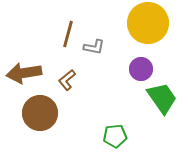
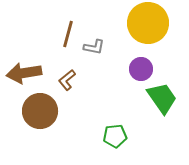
brown circle: moved 2 px up
